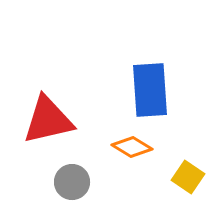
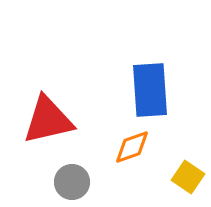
orange diamond: rotated 51 degrees counterclockwise
